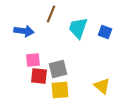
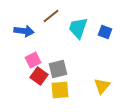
brown line: moved 2 px down; rotated 30 degrees clockwise
pink square: rotated 21 degrees counterclockwise
red square: rotated 30 degrees clockwise
yellow triangle: rotated 30 degrees clockwise
